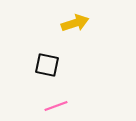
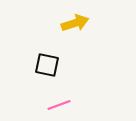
pink line: moved 3 px right, 1 px up
